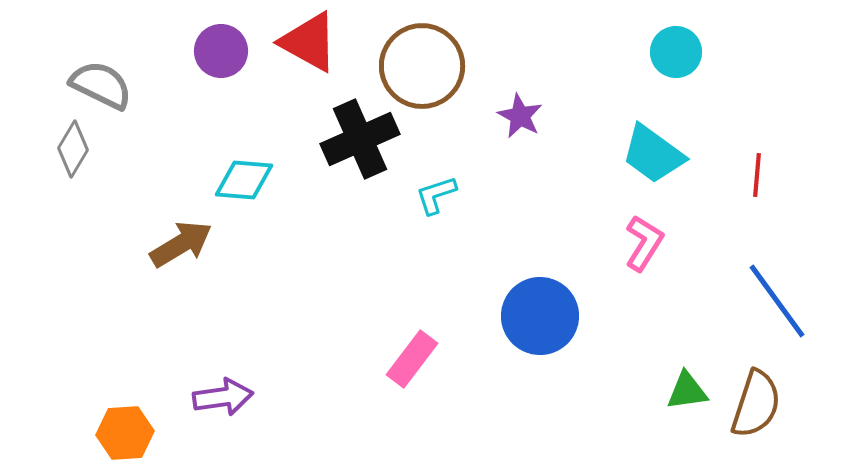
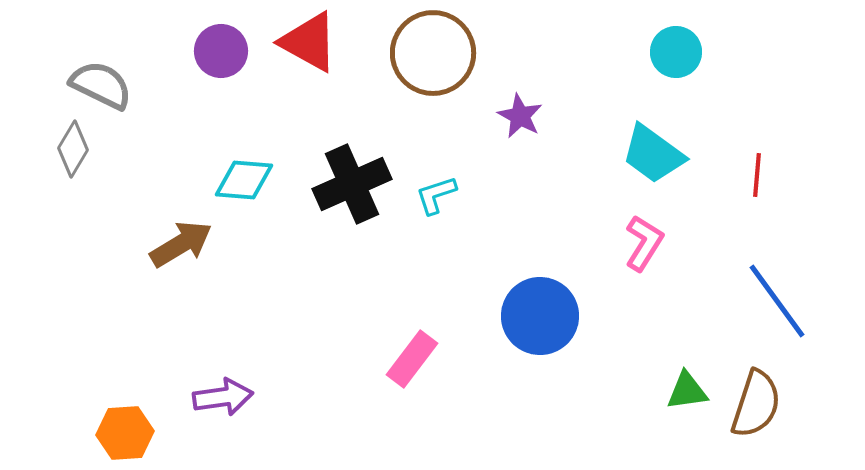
brown circle: moved 11 px right, 13 px up
black cross: moved 8 px left, 45 px down
